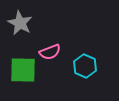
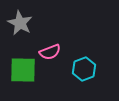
cyan hexagon: moved 1 px left, 3 px down; rotated 15 degrees clockwise
